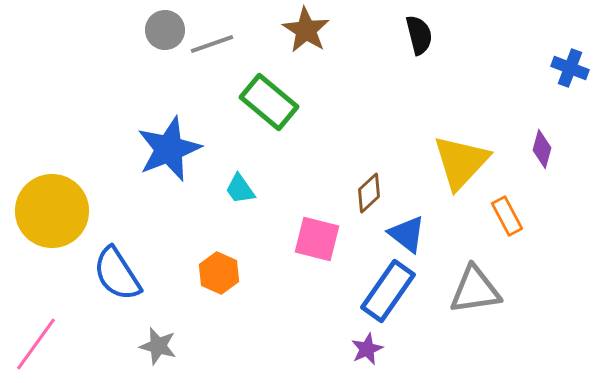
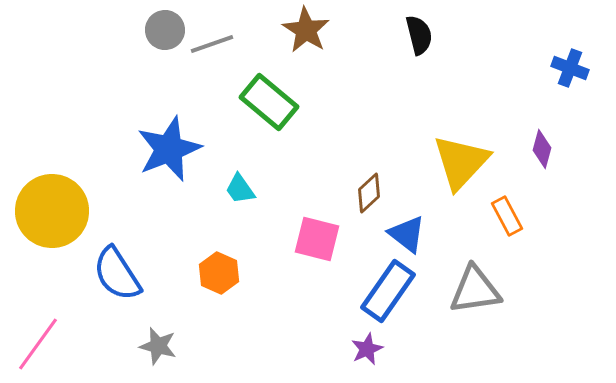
pink line: moved 2 px right
